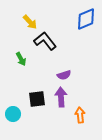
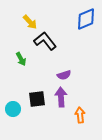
cyan circle: moved 5 px up
